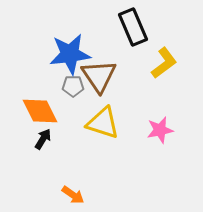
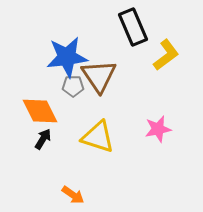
blue star: moved 3 px left, 3 px down
yellow L-shape: moved 2 px right, 8 px up
yellow triangle: moved 5 px left, 14 px down
pink star: moved 2 px left, 1 px up
